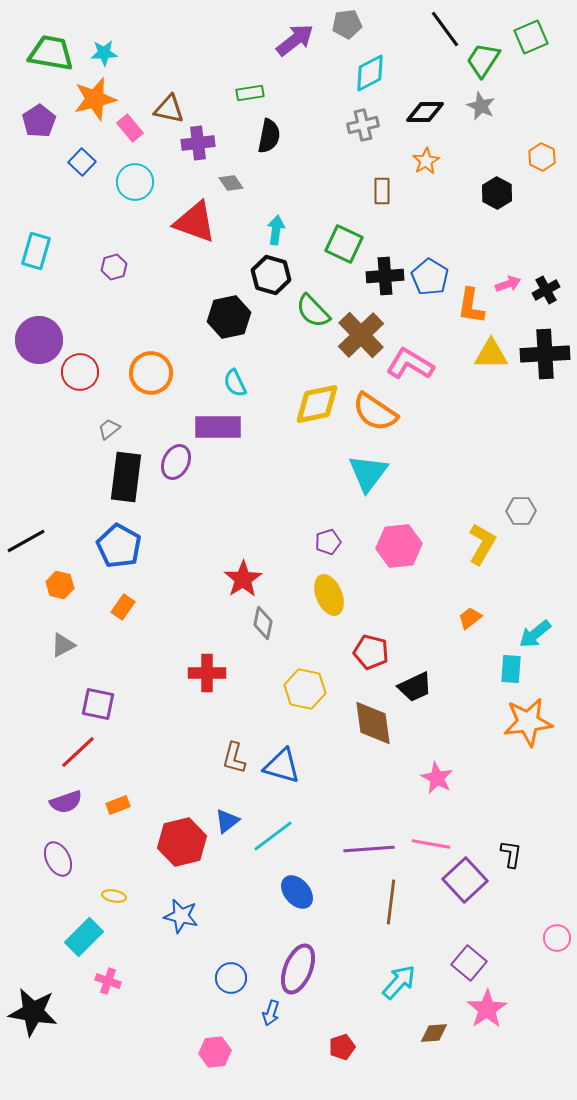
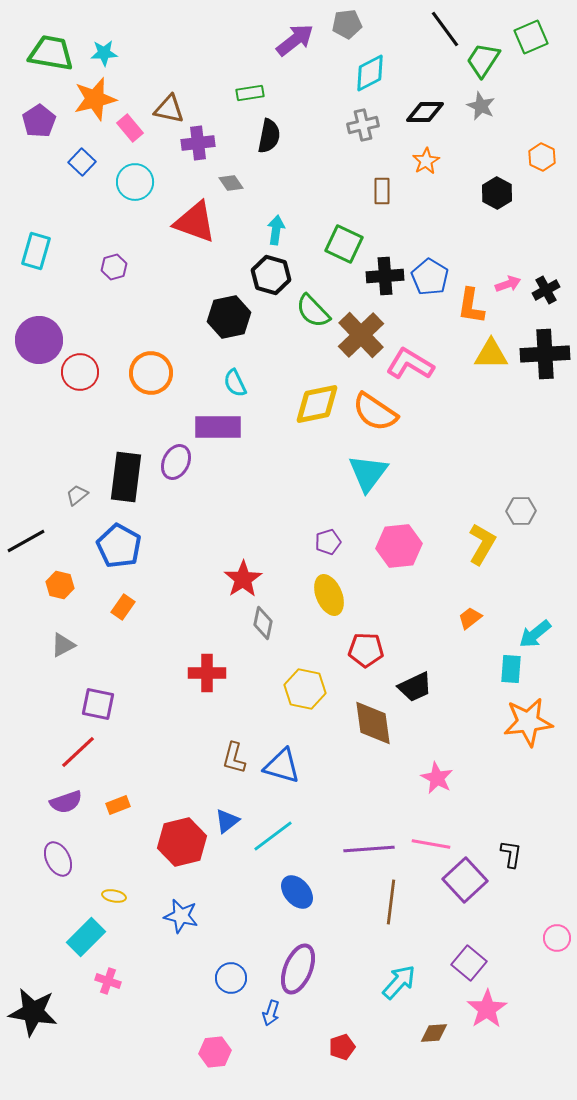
gray trapezoid at (109, 429): moved 32 px left, 66 px down
red pentagon at (371, 652): moved 5 px left, 2 px up; rotated 12 degrees counterclockwise
cyan rectangle at (84, 937): moved 2 px right
